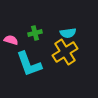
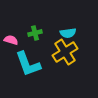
cyan L-shape: moved 1 px left
